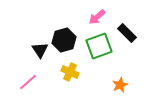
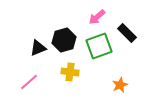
black triangle: moved 2 px left, 2 px up; rotated 42 degrees clockwise
yellow cross: rotated 18 degrees counterclockwise
pink line: moved 1 px right
